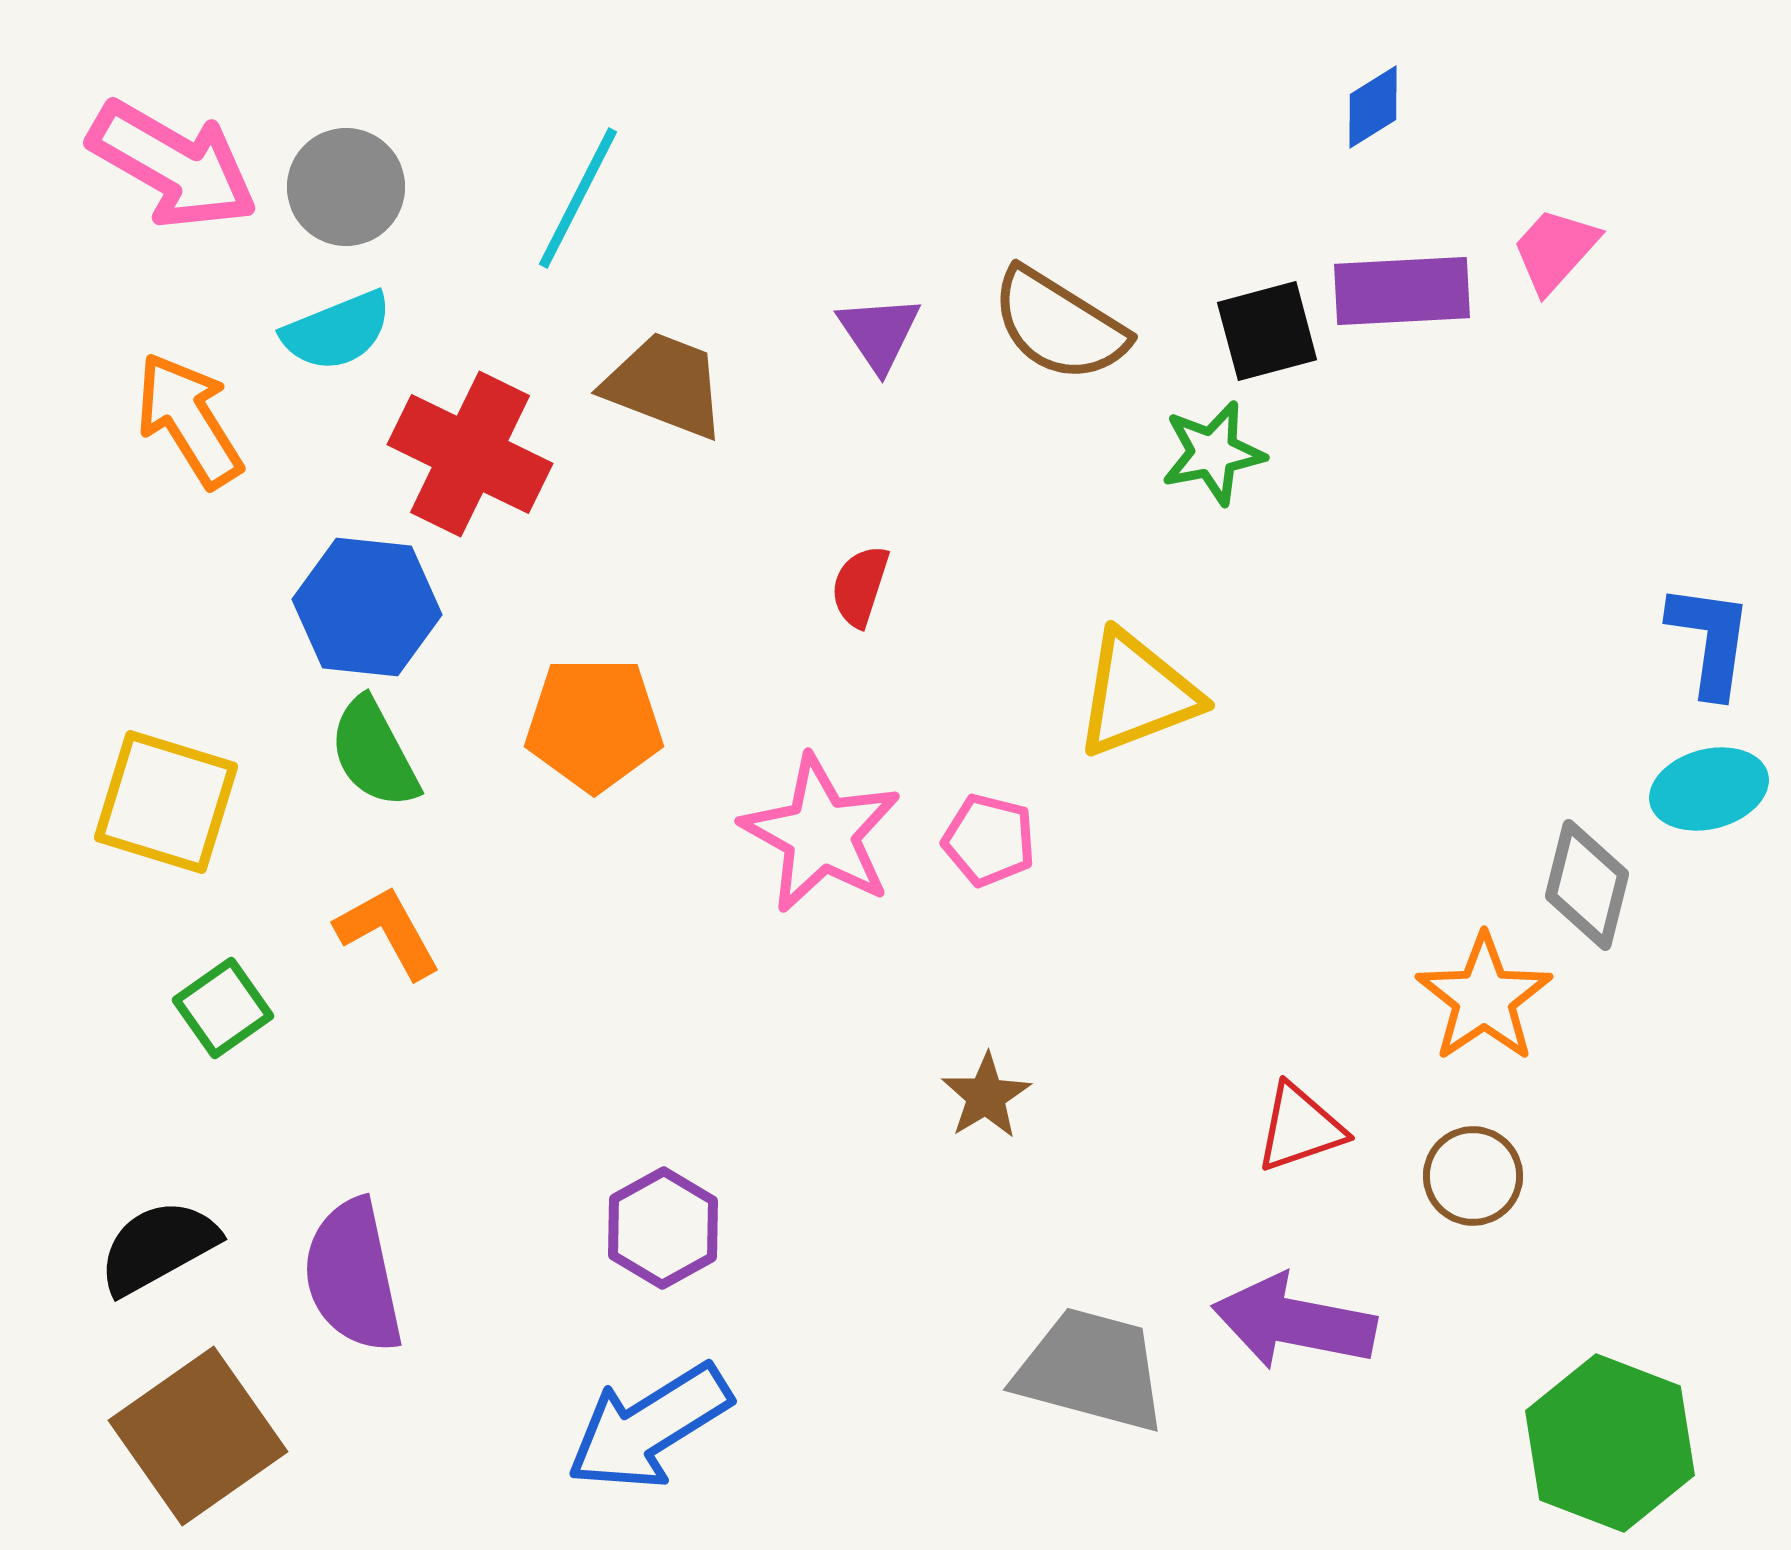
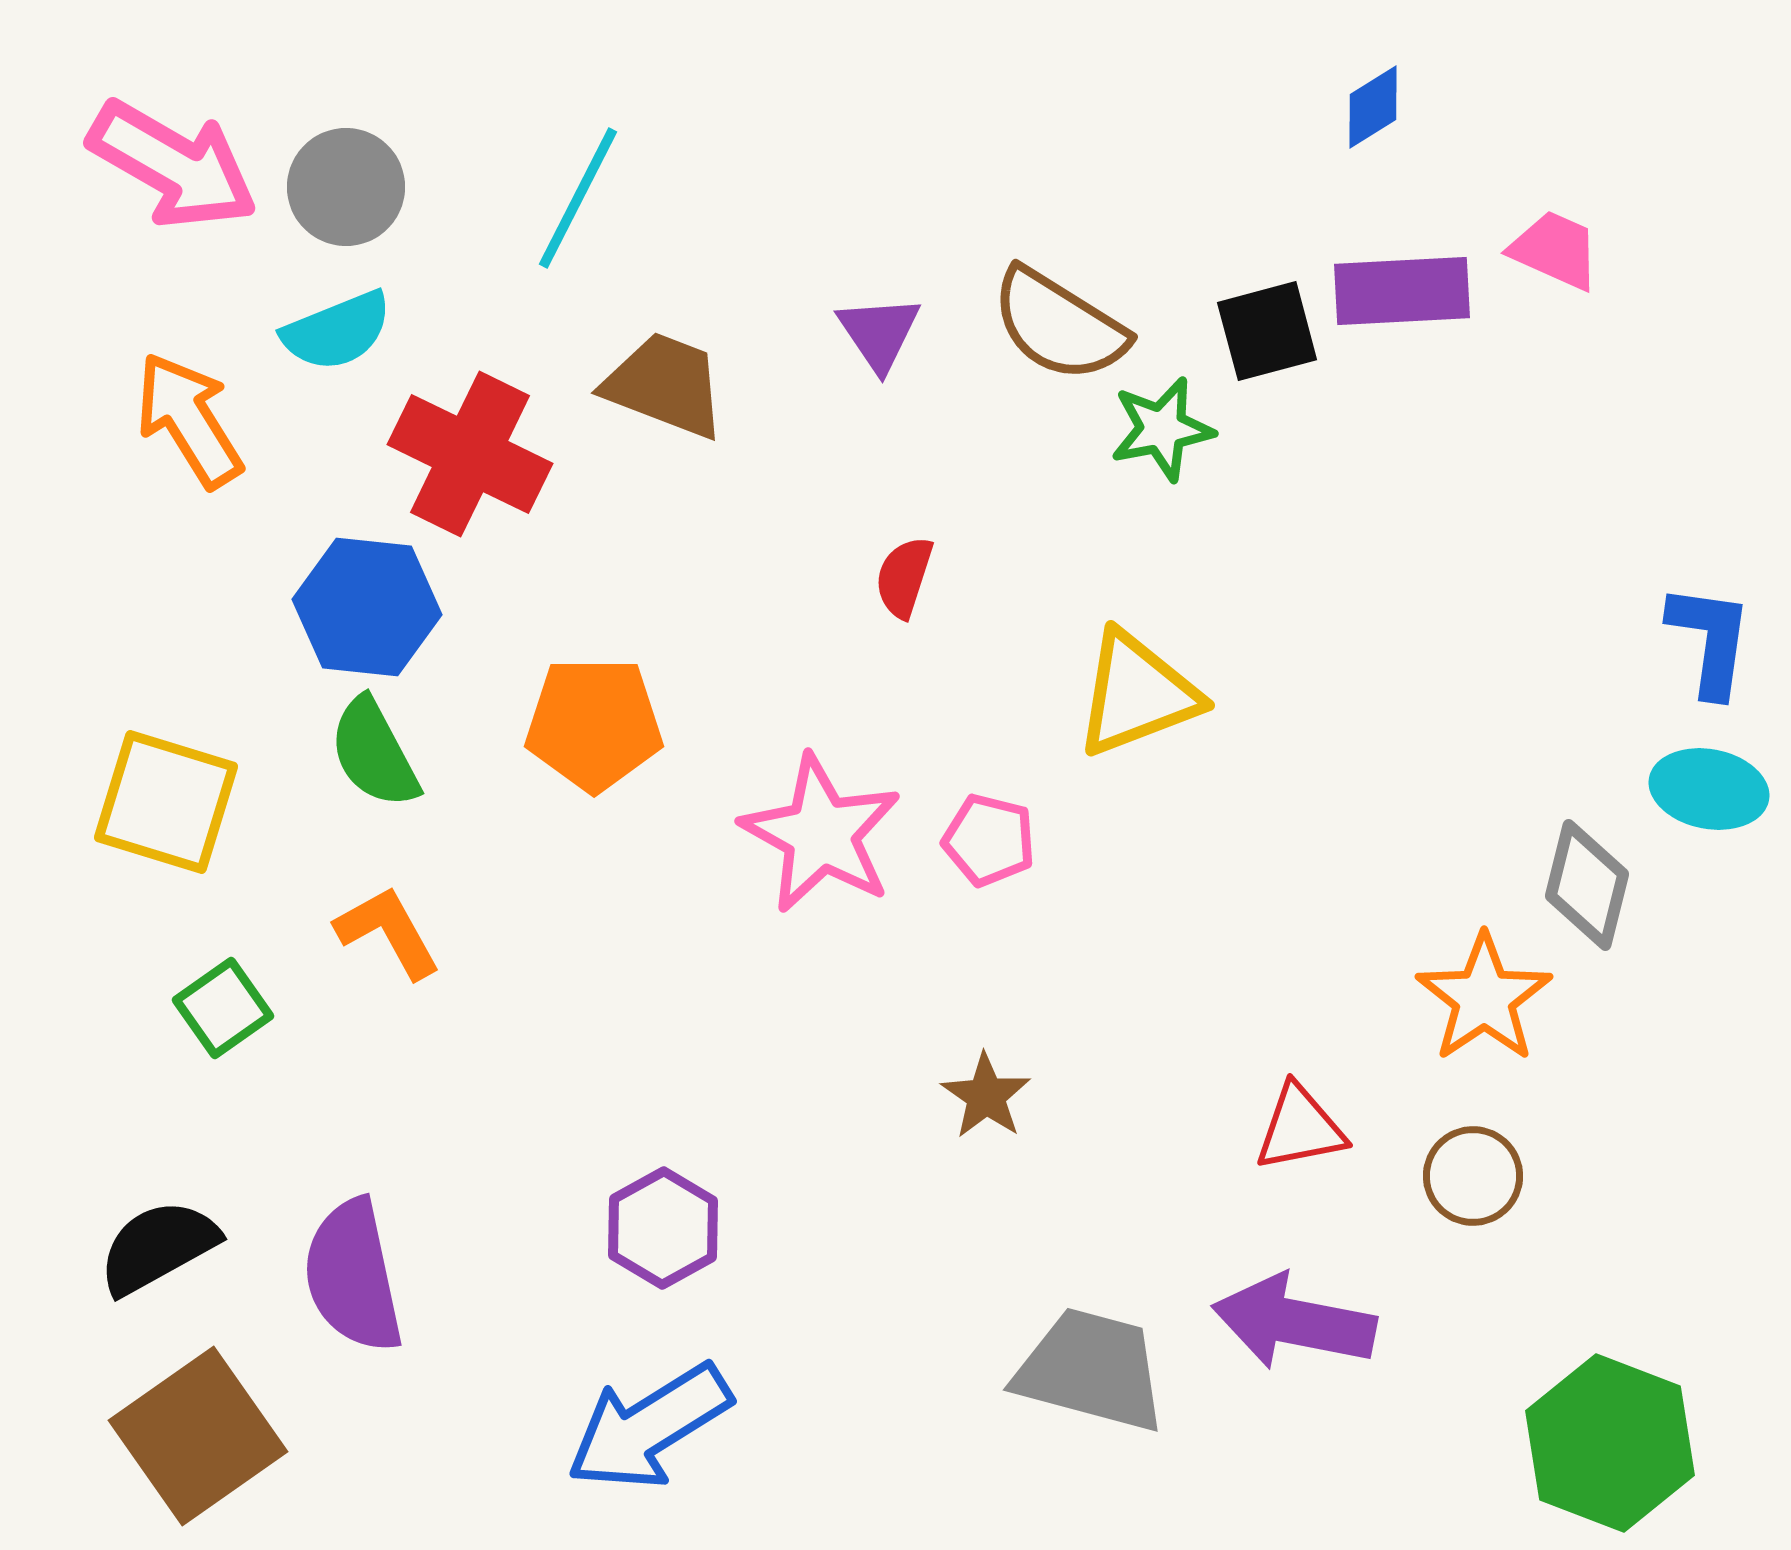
pink trapezoid: rotated 72 degrees clockwise
green star: moved 51 px left, 24 px up
red semicircle: moved 44 px right, 9 px up
cyan ellipse: rotated 26 degrees clockwise
brown star: rotated 6 degrees counterclockwise
red triangle: rotated 8 degrees clockwise
